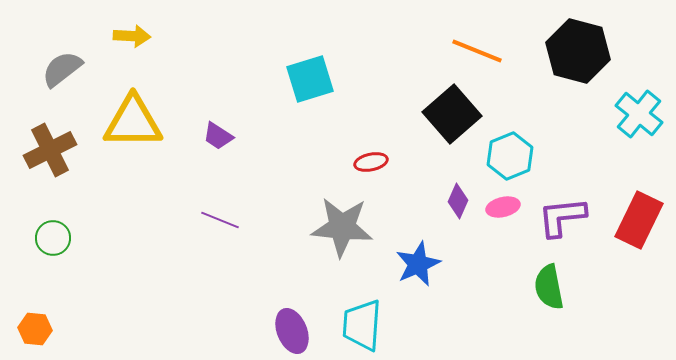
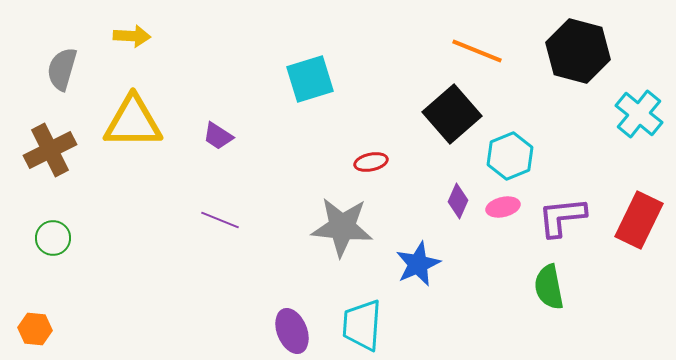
gray semicircle: rotated 36 degrees counterclockwise
